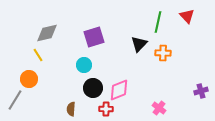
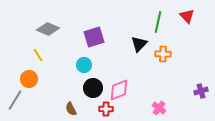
gray diamond: moved 1 px right, 4 px up; rotated 35 degrees clockwise
orange cross: moved 1 px down
brown semicircle: rotated 32 degrees counterclockwise
